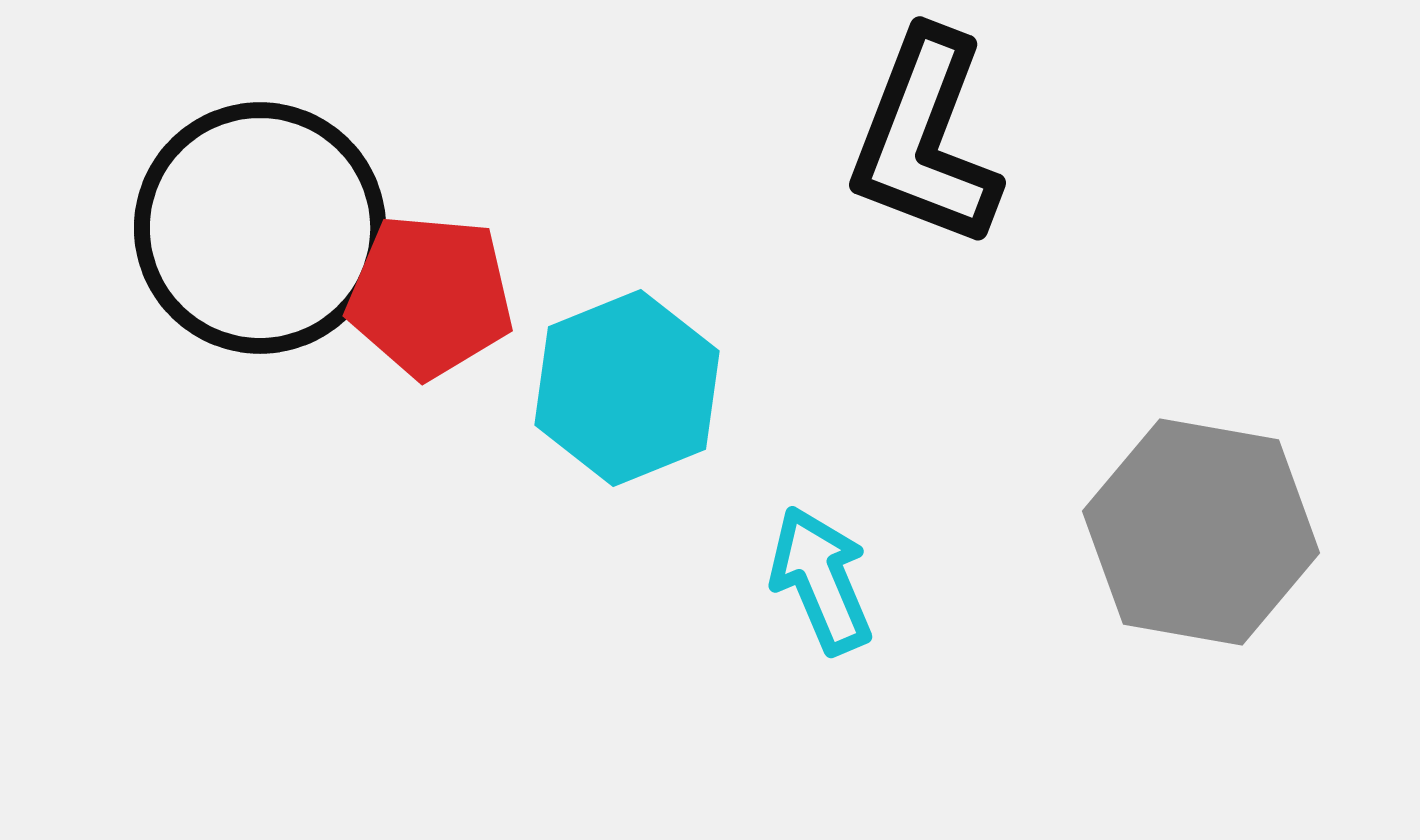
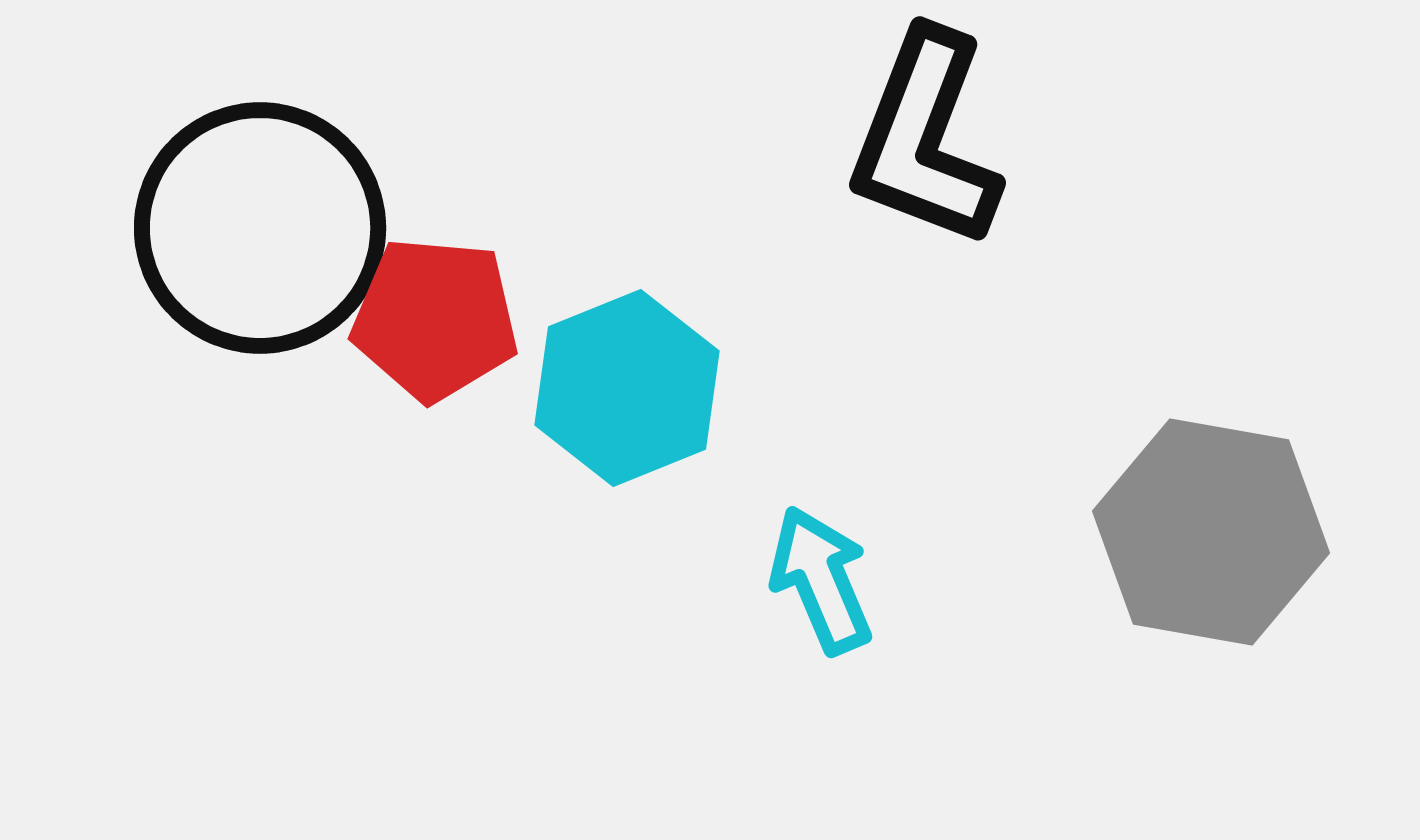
red pentagon: moved 5 px right, 23 px down
gray hexagon: moved 10 px right
